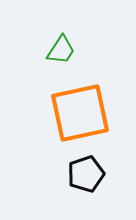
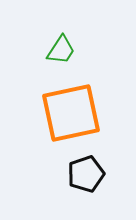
orange square: moved 9 px left
